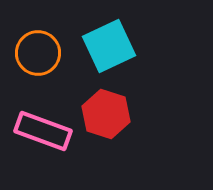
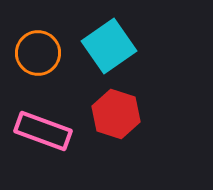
cyan square: rotated 10 degrees counterclockwise
red hexagon: moved 10 px right
